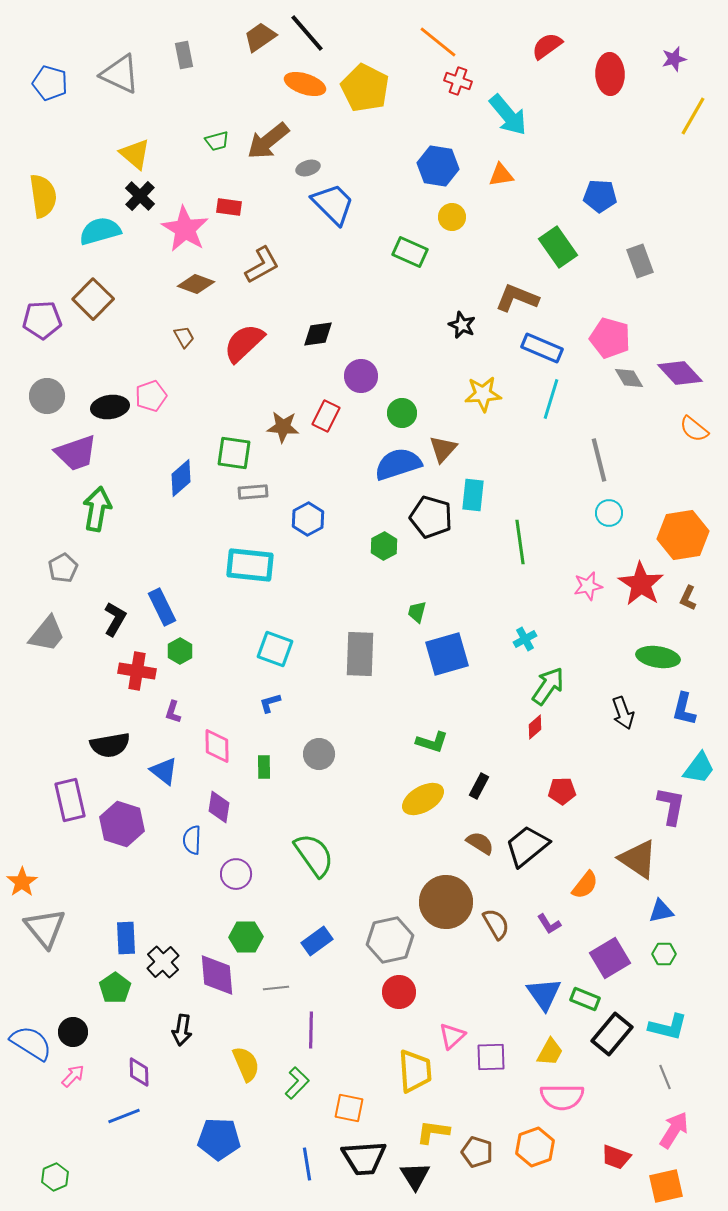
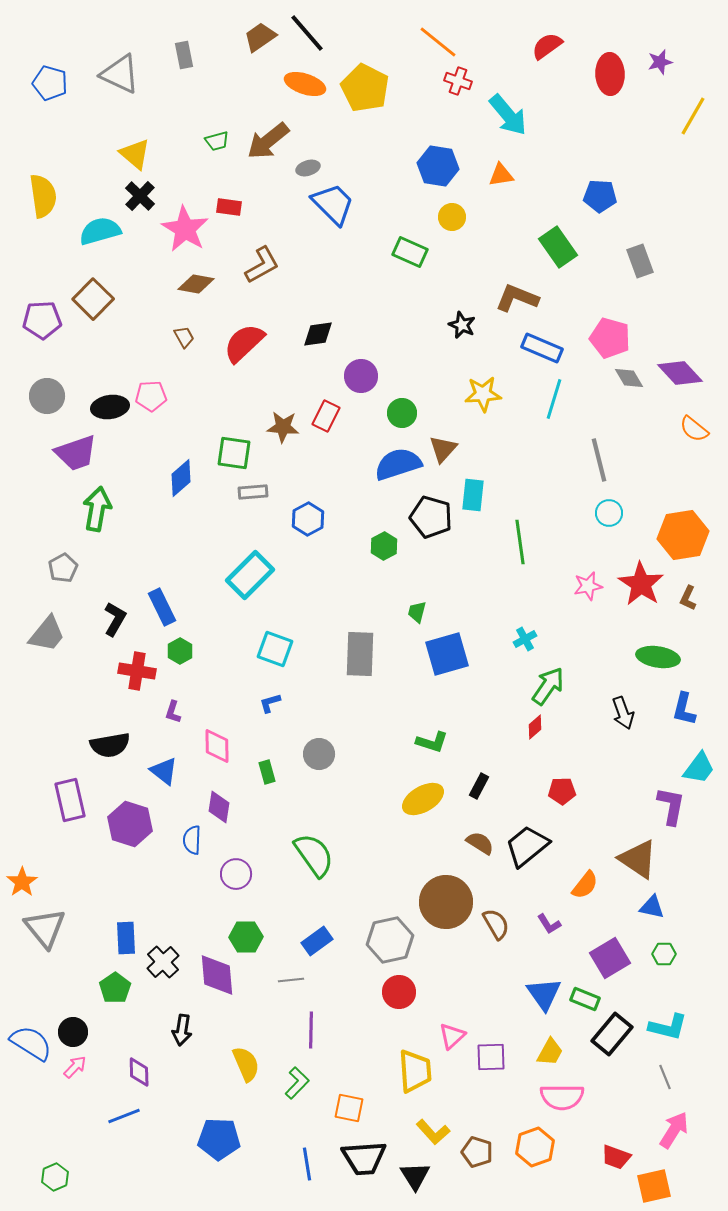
purple star at (674, 59): moved 14 px left, 3 px down
brown diamond at (196, 284): rotated 9 degrees counterclockwise
pink pentagon at (151, 396): rotated 16 degrees clockwise
cyan line at (551, 399): moved 3 px right
cyan rectangle at (250, 565): moved 10 px down; rotated 51 degrees counterclockwise
green rectangle at (264, 767): moved 3 px right, 5 px down; rotated 15 degrees counterclockwise
purple hexagon at (122, 824): moved 8 px right
blue triangle at (661, 911): moved 9 px left, 4 px up; rotated 24 degrees clockwise
gray line at (276, 988): moved 15 px right, 8 px up
pink arrow at (73, 1076): moved 2 px right, 9 px up
yellow L-shape at (433, 1132): rotated 140 degrees counterclockwise
orange square at (666, 1186): moved 12 px left
